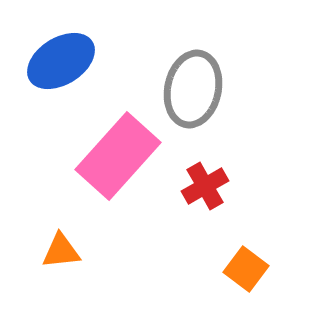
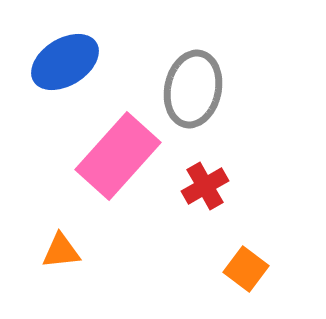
blue ellipse: moved 4 px right, 1 px down
